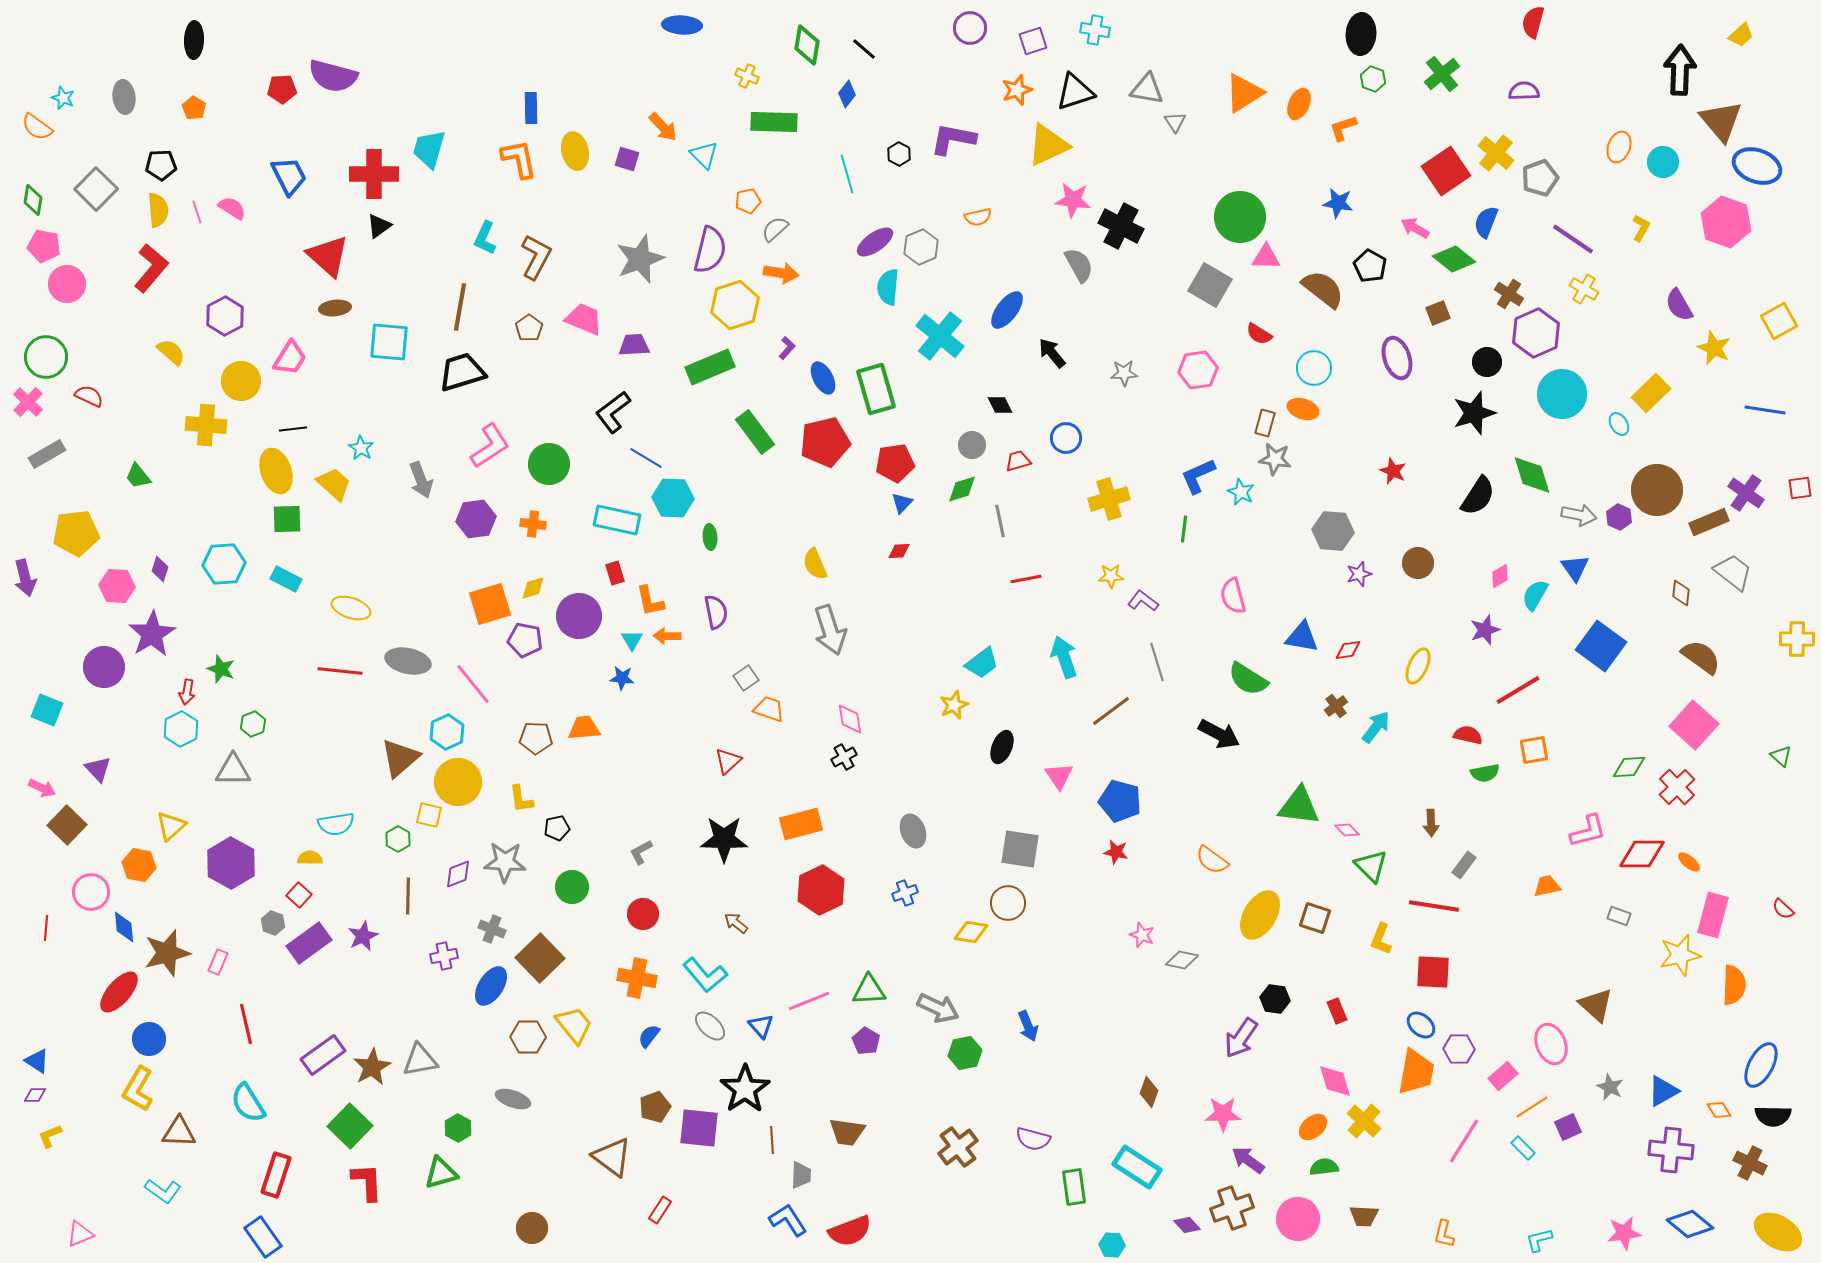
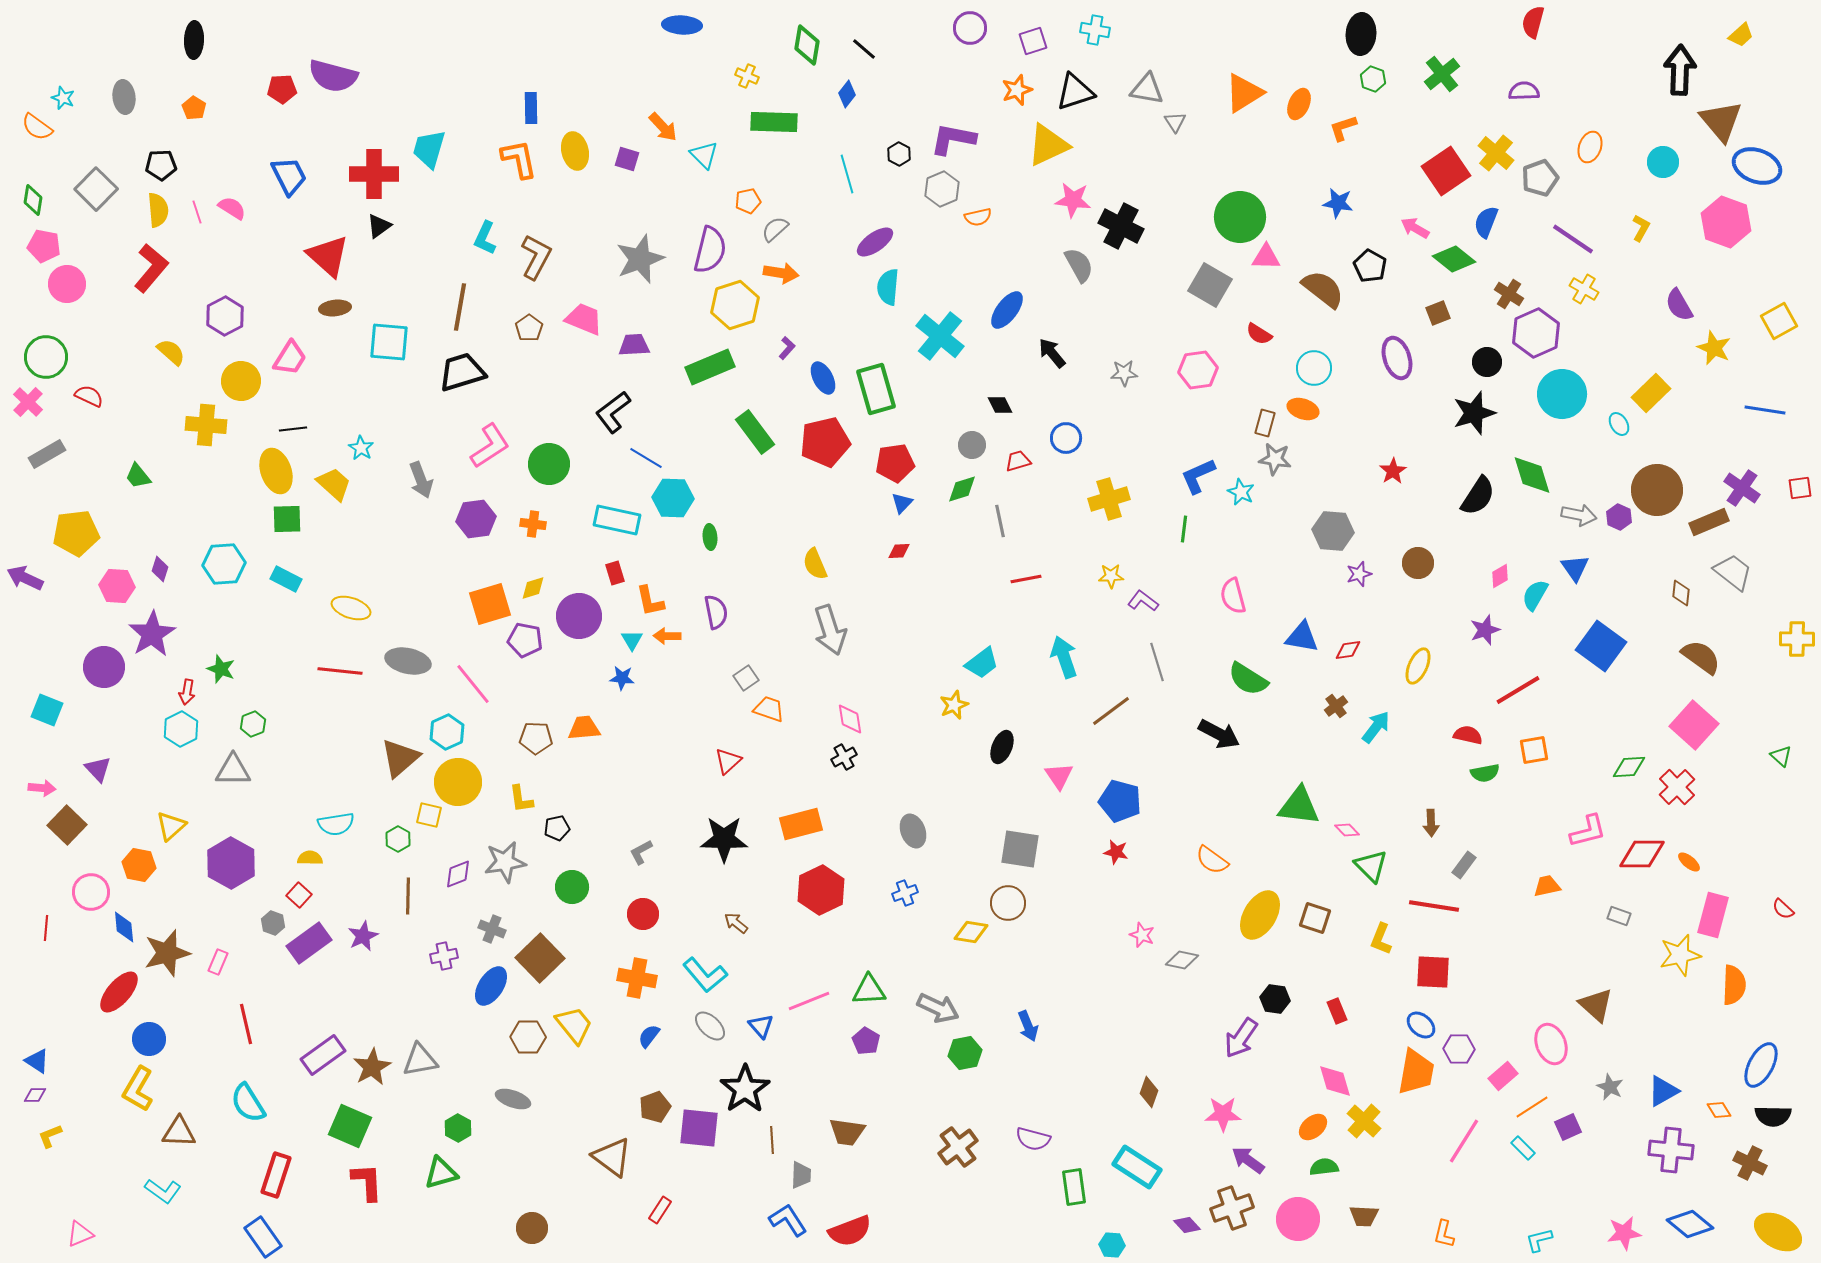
orange ellipse at (1619, 147): moved 29 px left
gray hexagon at (921, 247): moved 21 px right, 58 px up
red star at (1393, 471): rotated 16 degrees clockwise
purple cross at (1746, 493): moved 4 px left, 5 px up
purple arrow at (25, 578): rotated 129 degrees clockwise
pink arrow at (42, 788): rotated 20 degrees counterclockwise
gray star at (505, 862): rotated 12 degrees counterclockwise
green square at (350, 1126): rotated 21 degrees counterclockwise
